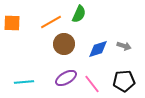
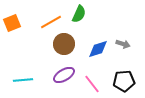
orange square: rotated 24 degrees counterclockwise
gray arrow: moved 1 px left, 2 px up
purple ellipse: moved 2 px left, 3 px up
cyan line: moved 1 px left, 2 px up
